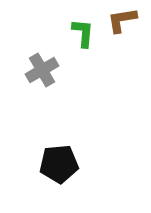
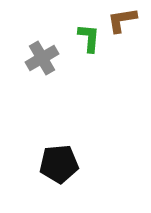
green L-shape: moved 6 px right, 5 px down
gray cross: moved 12 px up
